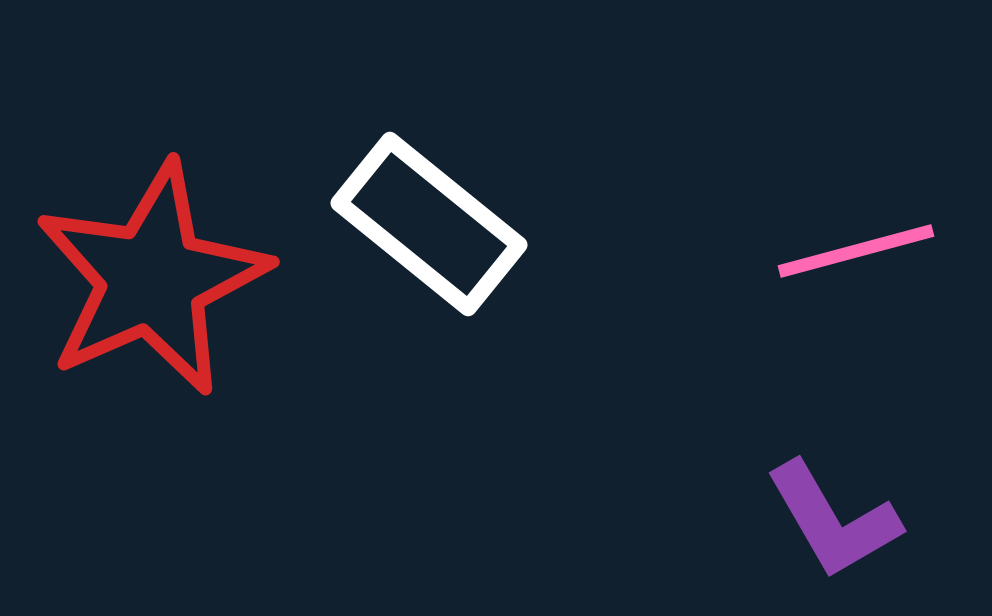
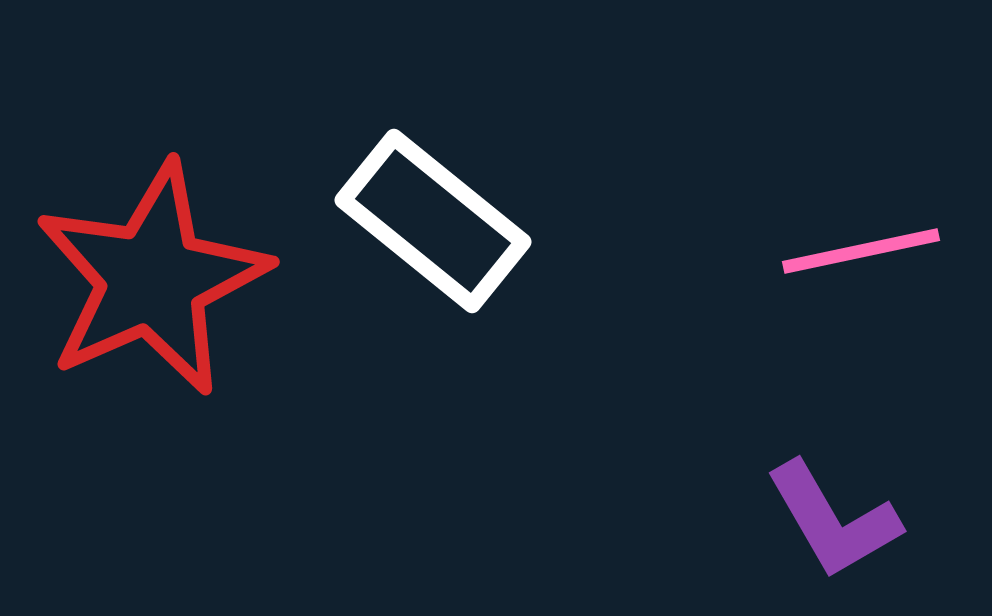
white rectangle: moved 4 px right, 3 px up
pink line: moved 5 px right; rotated 3 degrees clockwise
